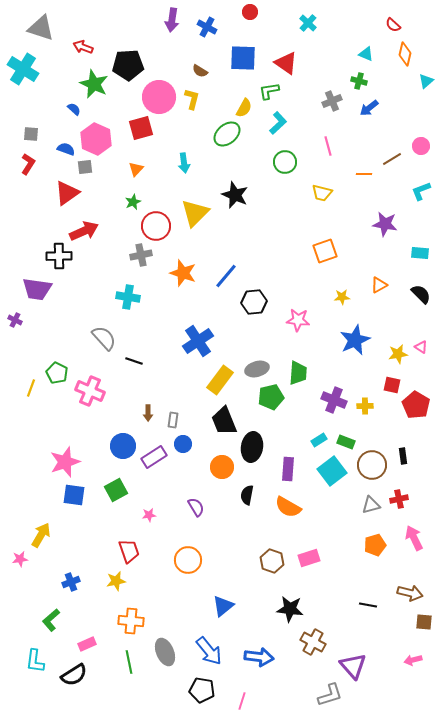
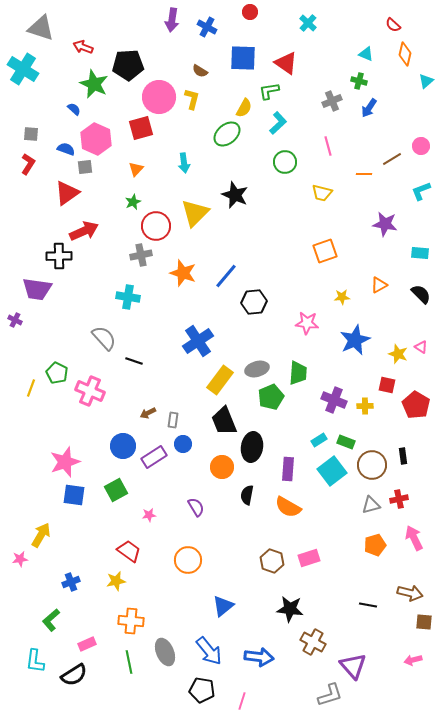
blue arrow at (369, 108): rotated 18 degrees counterclockwise
pink star at (298, 320): moved 9 px right, 3 px down
yellow star at (398, 354): rotated 30 degrees clockwise
red square at (392, 385): moved 5 px left
green pentagon at (271, 397): rotated 10 degrees counterclockwise
brown arrow at (148, 413): rotated 63 degrees clockwise
red trapezoid at (129, 551): rotated 35 degrees counterclockwise
